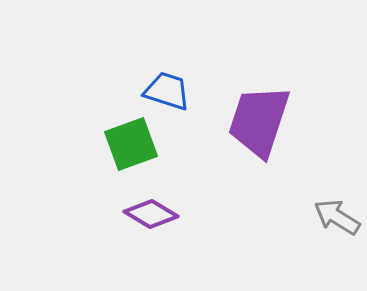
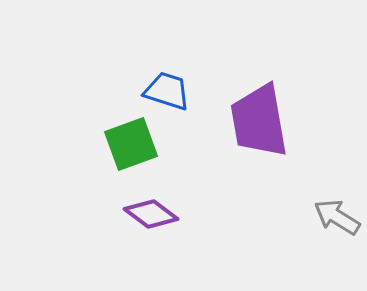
purple trapezoid: rotated 28 degrees counterclockwise
purple diamond: rotated 6 degrees clockwise
